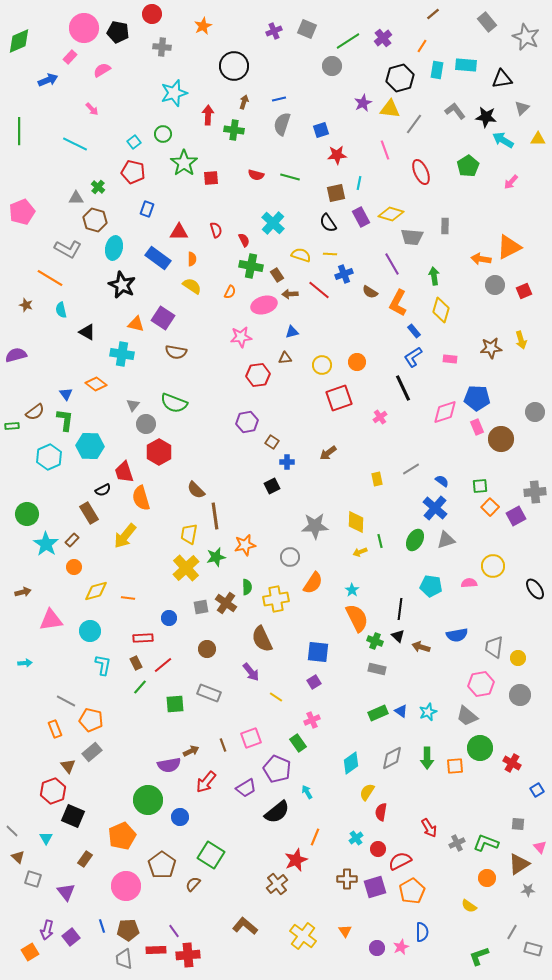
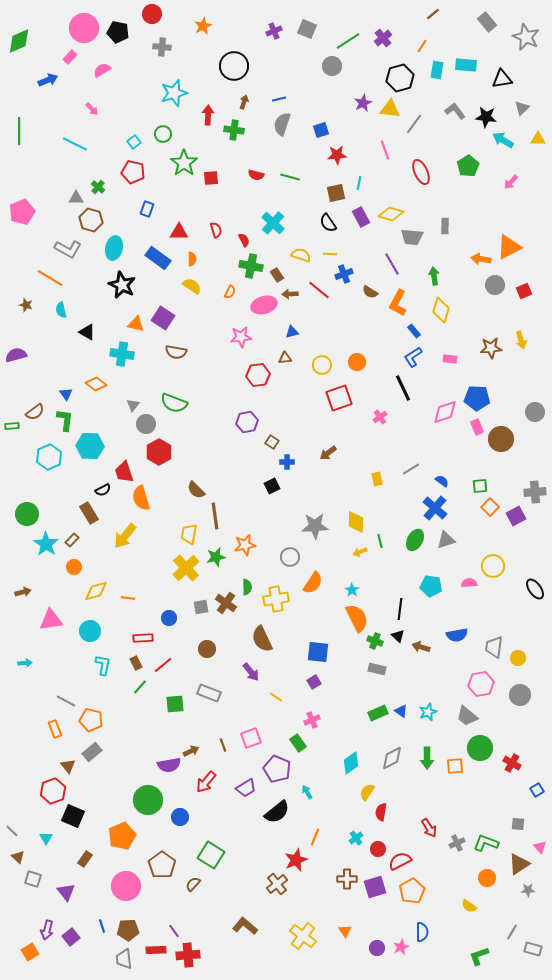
brown hexagon at (95, 220): moved 4 px left
